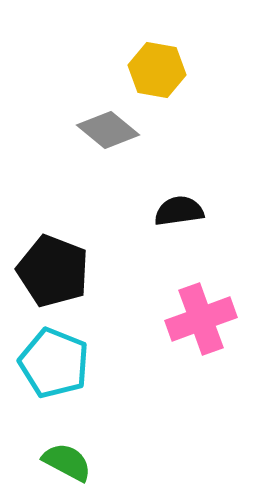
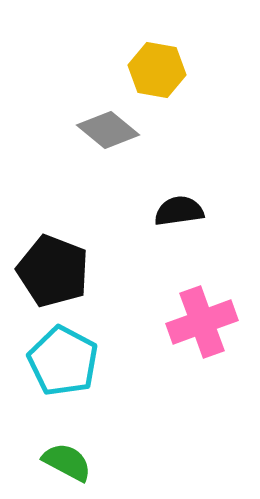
pink cross: moved 1 px right, 3 px down
cyan pentagon: moved 9 px right, 2 px up; rotated 6 degrees clockwise
